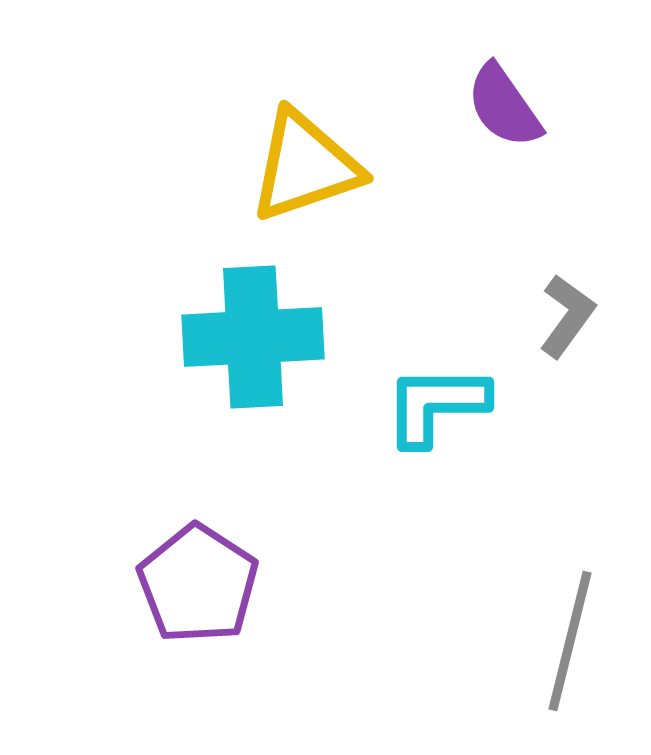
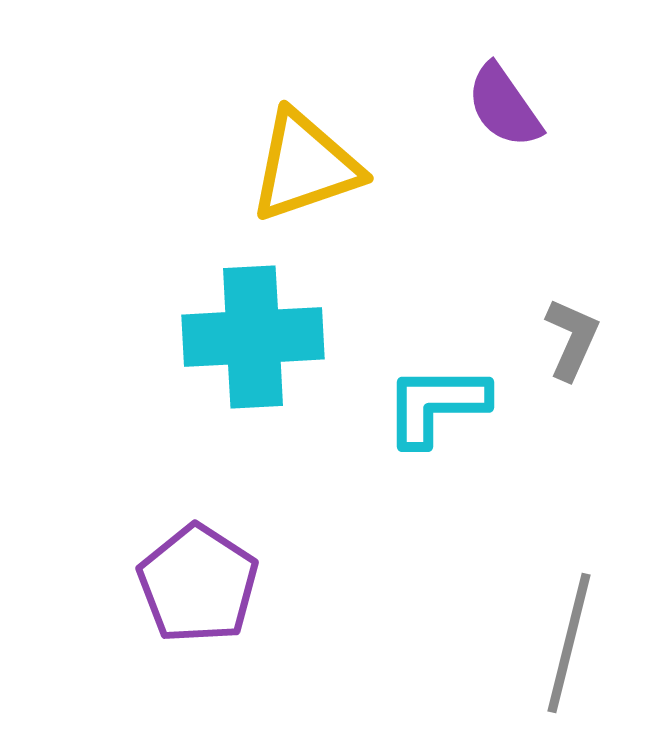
gray L-shape: moved 5 px right, 23 px down; rotated 12 degrees counterclockwise
gray line: moved 1 px left, 2 px down
